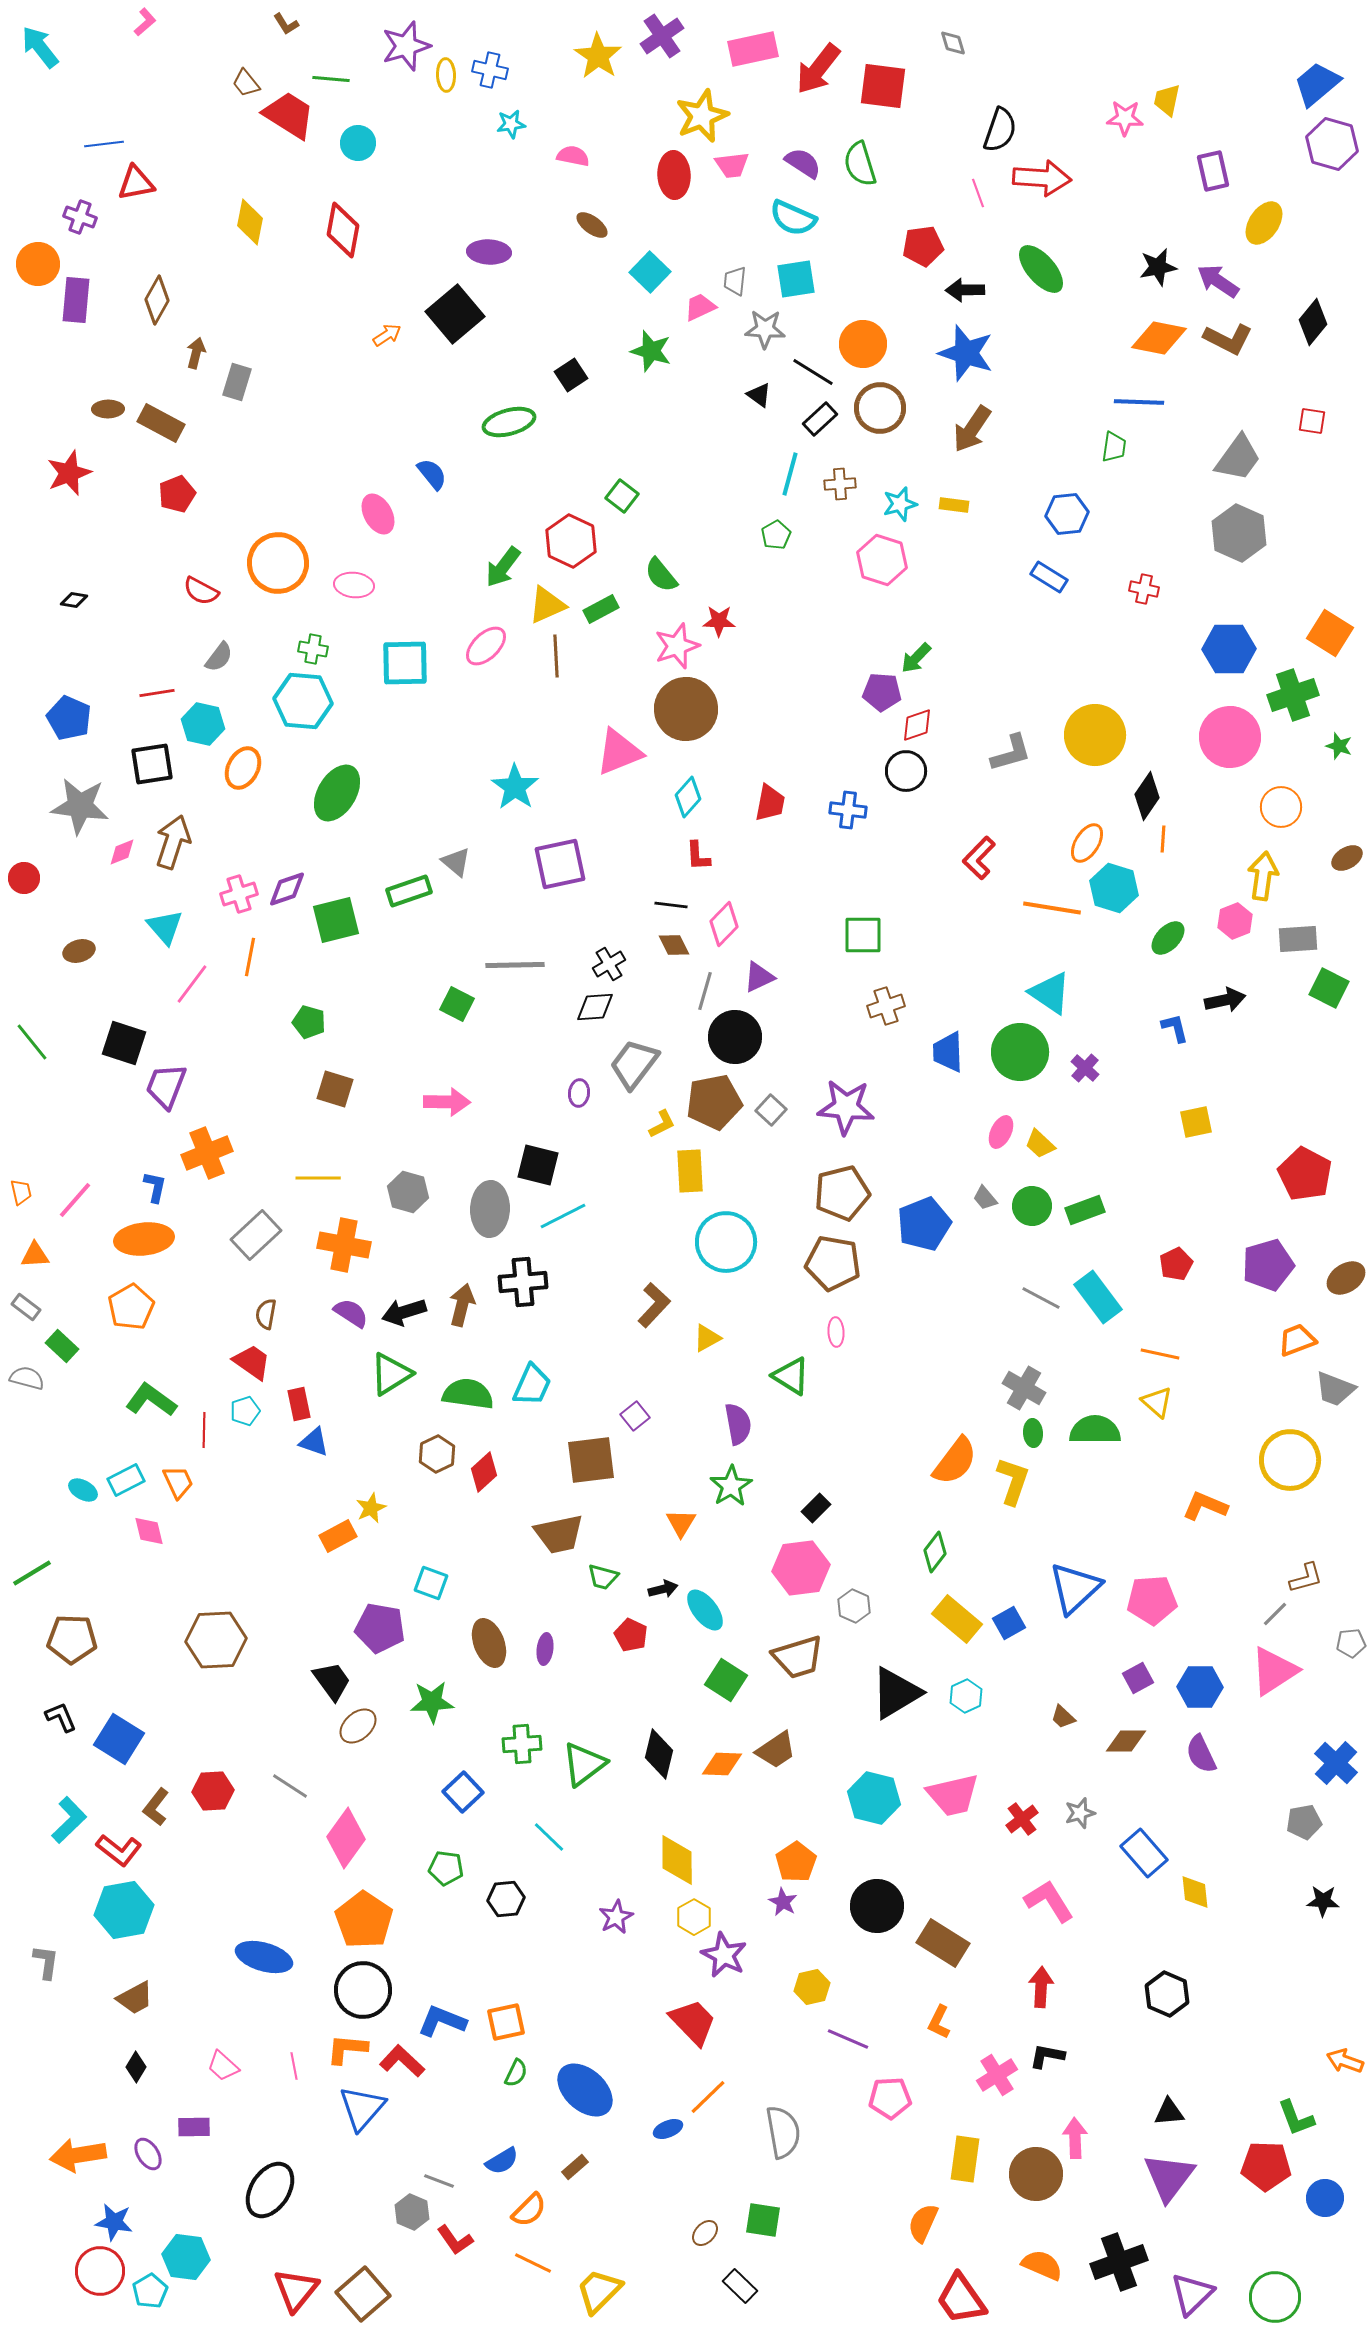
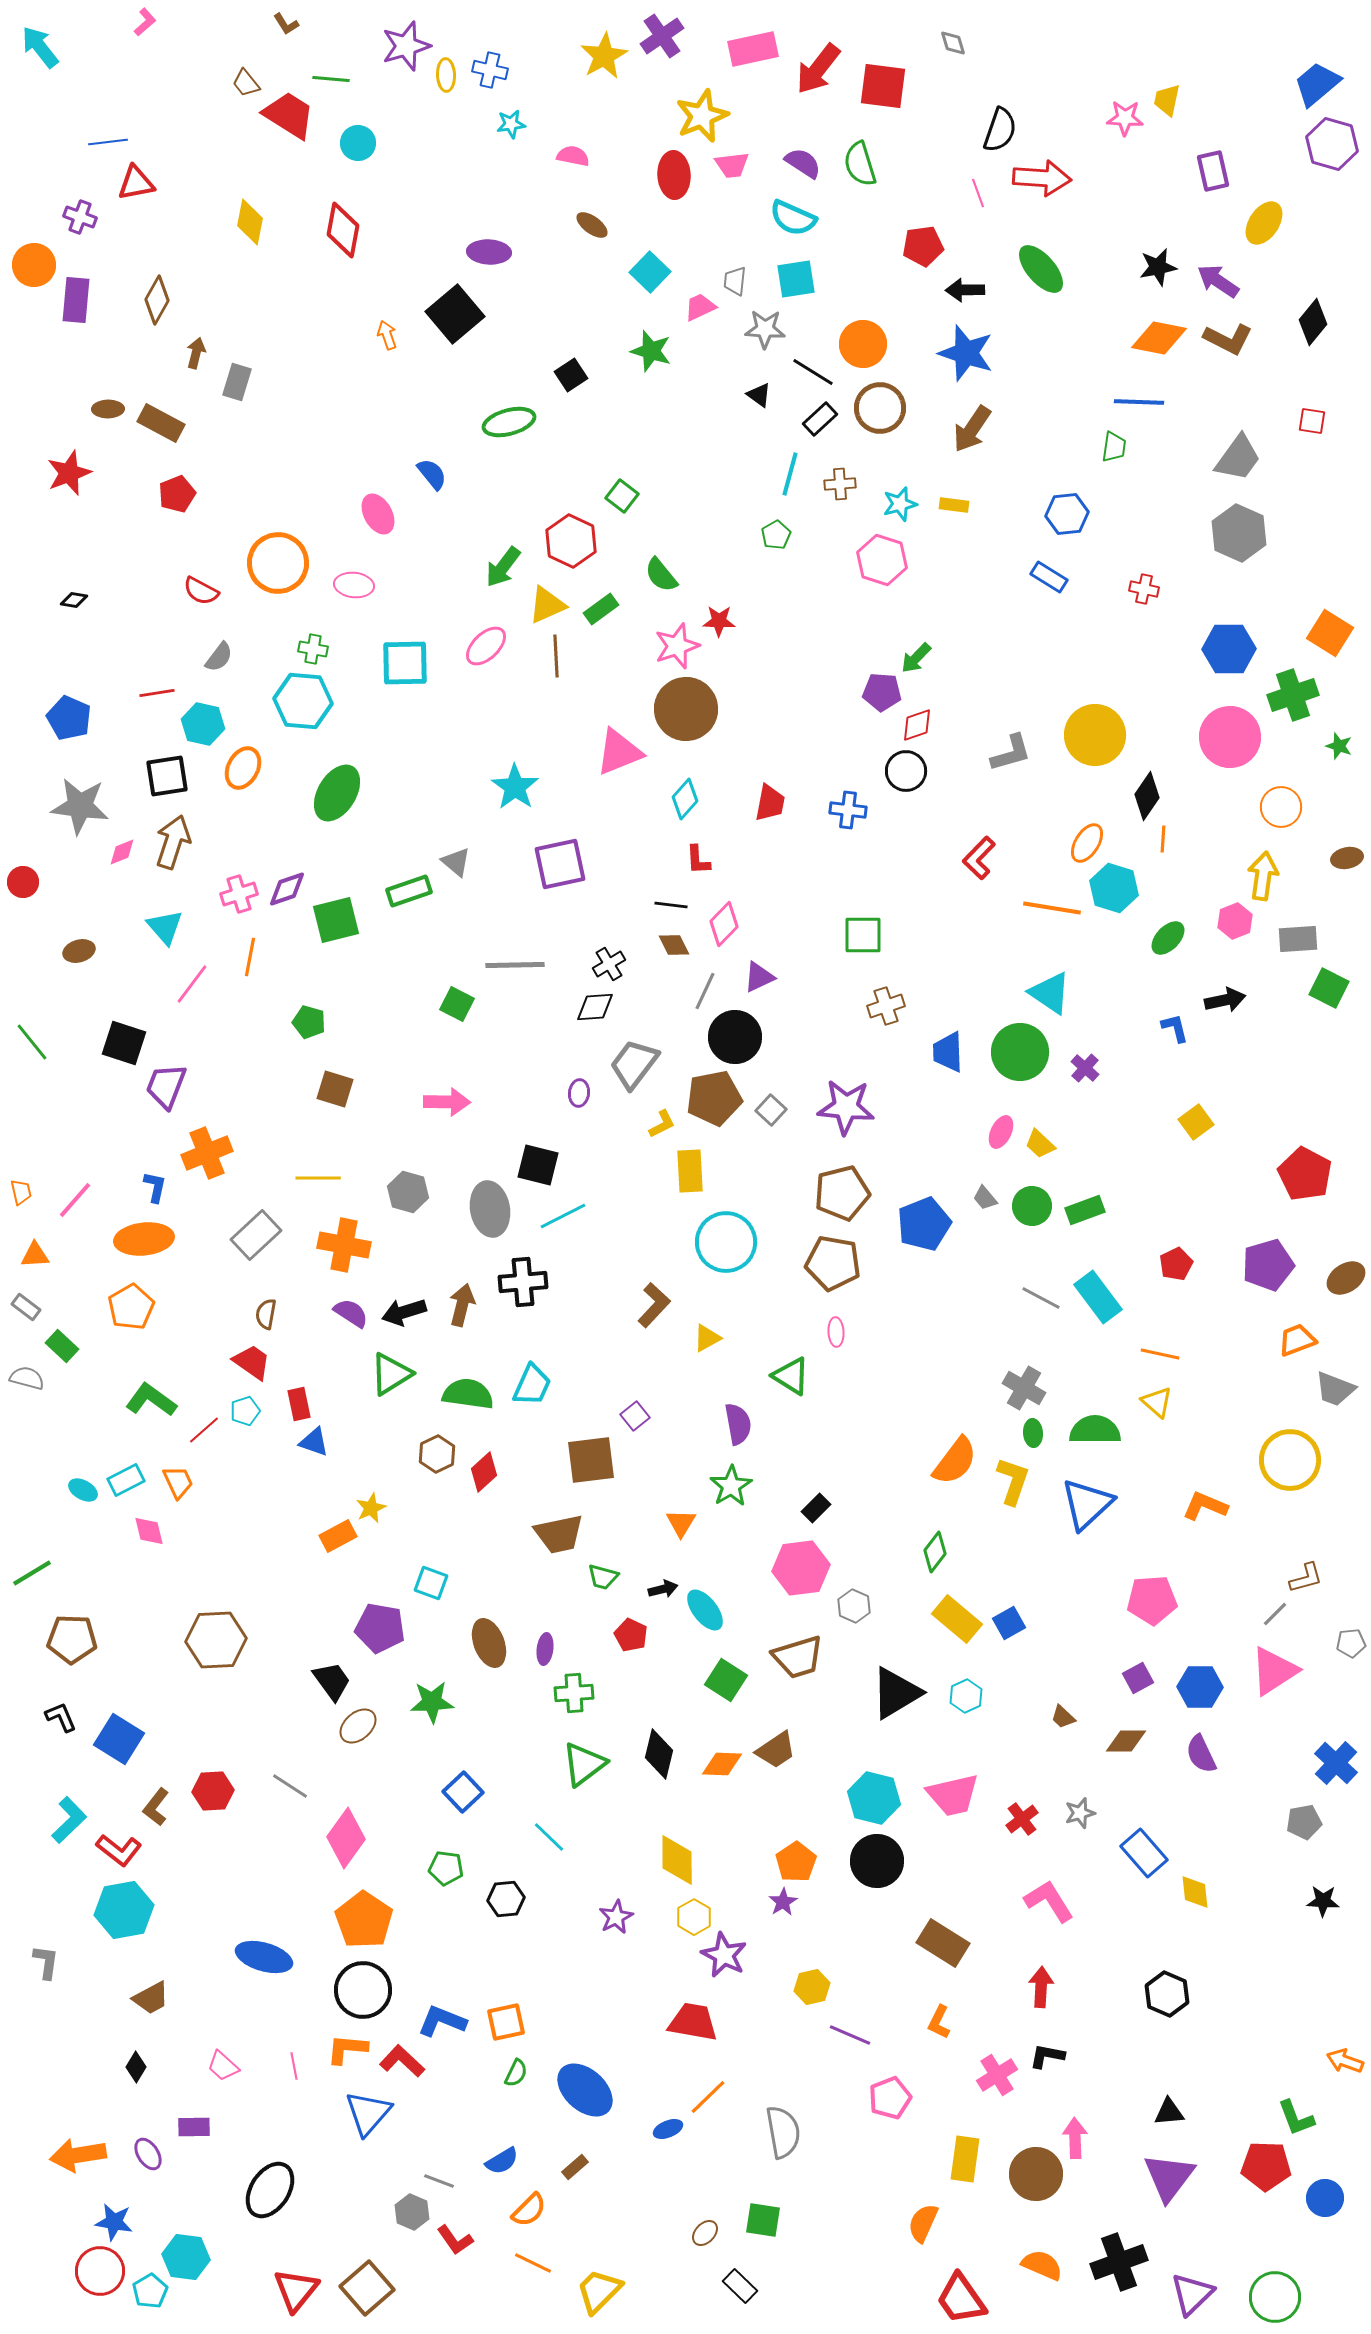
yellow star at (598, 56): moved 6 px right; rotated 9 degrees clockwise
blue line at (104, 144): moved 4 px right, 2 px up
orange circle at (38, 264): moved 4 px left, 1 px down
orange arrow at (387, 335): rotated 76 degrees counterclockwise
green rectangle at (601, 609): rotated 8 degrees counterclockwise
black square at (152, 764): moved 15 px right, 12 px down
cyan diamond at (688, 797): moved 3 px left, 2 px down
red L-shape at (698, 856): moved 4 px down
brown ellipse at (1347, 858): rotated 20 degrees clockwise
red circle at (24, 878): moved 1 px left, 4 px down
gray line at (705, 991): rotated 9 degrees clockwise
brown pentagon at (714, 1102): moved 4 px up
yellow square at (1196, 1122): rotated 24 degrees counterclockwise
gray ellipse at (490, 1209): rotated 12 degrees counterclockwise
red line at (204, 1430): rotated 48 degrees clockwise
blue triangle at (1075, 1588): moved 12 px right, 84 px up
green cross at (522, 1744): moved 52 px right, 51 px up
purple star at (783, 1902): rotated 12 degrees clockwise
black circle at (877, 1906): moved 45 px up
brown trapezoid at (135, 1998): moved 16 px right
red trapezoid at (693, 2022): rotated 36 degrees counterclockwise
purple line at (848, 2039): moved 2 px right, 4 px up
pink pentagon at (890, 2098): rotated 18 degrees counterclockwise
blue triangle at (362, 2108): moved 6 px right, 5 px down
brown square at (363, 2294): moved 4 px right, 6 px up
